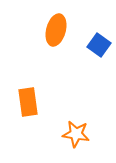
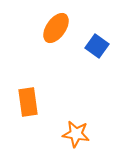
orange ellipse: moved 2 px up; rotated 20 degrees clockwise
blue square: moved 2 px left, 1 px down
